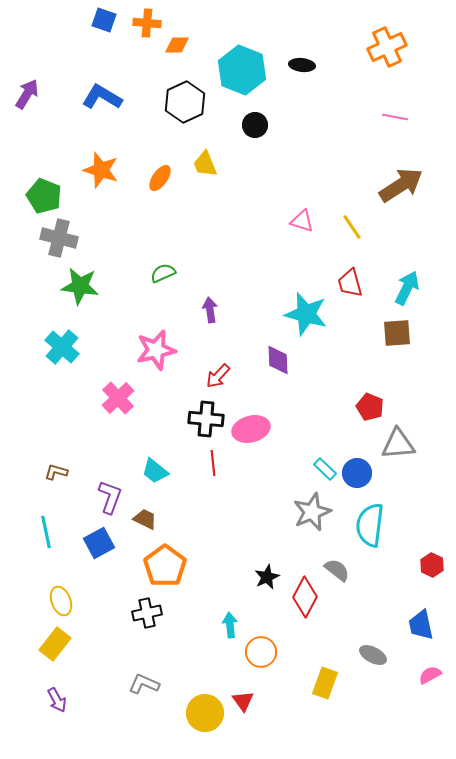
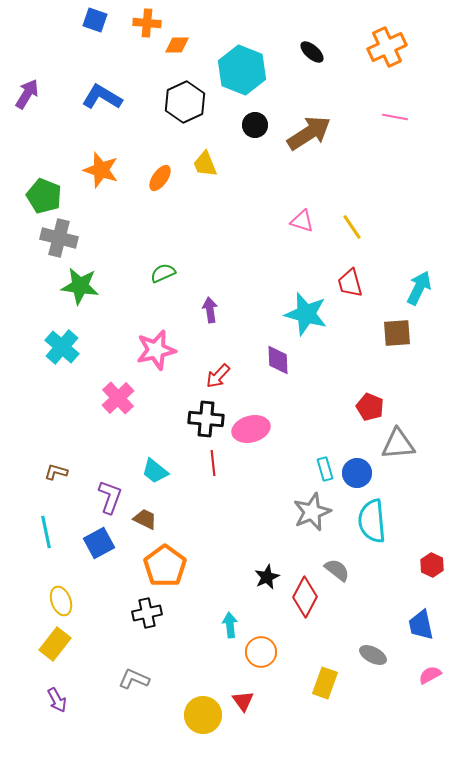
blue square at (104, 20): moved 9 px left
black ellipse at (302, 65): moved 10 px right, 13 px up; rotated 35 degrees clockwise
brown arrow at (401, 185): moved 92 px left, 52 px up
cyan arrow at (407, 288): moved 12 px right
cyan rectangle at (325, 469): rotated 30 degrees clockwise
cyan semicircle at (370, 525): moved 2 px right, 4 px up; rotated 12 degrees counterclockwise
gray L-shape at (144, 684): moved 10 px left, 5 px up
yellow circle at (205, 713): moved 2 px left, 2 px down
